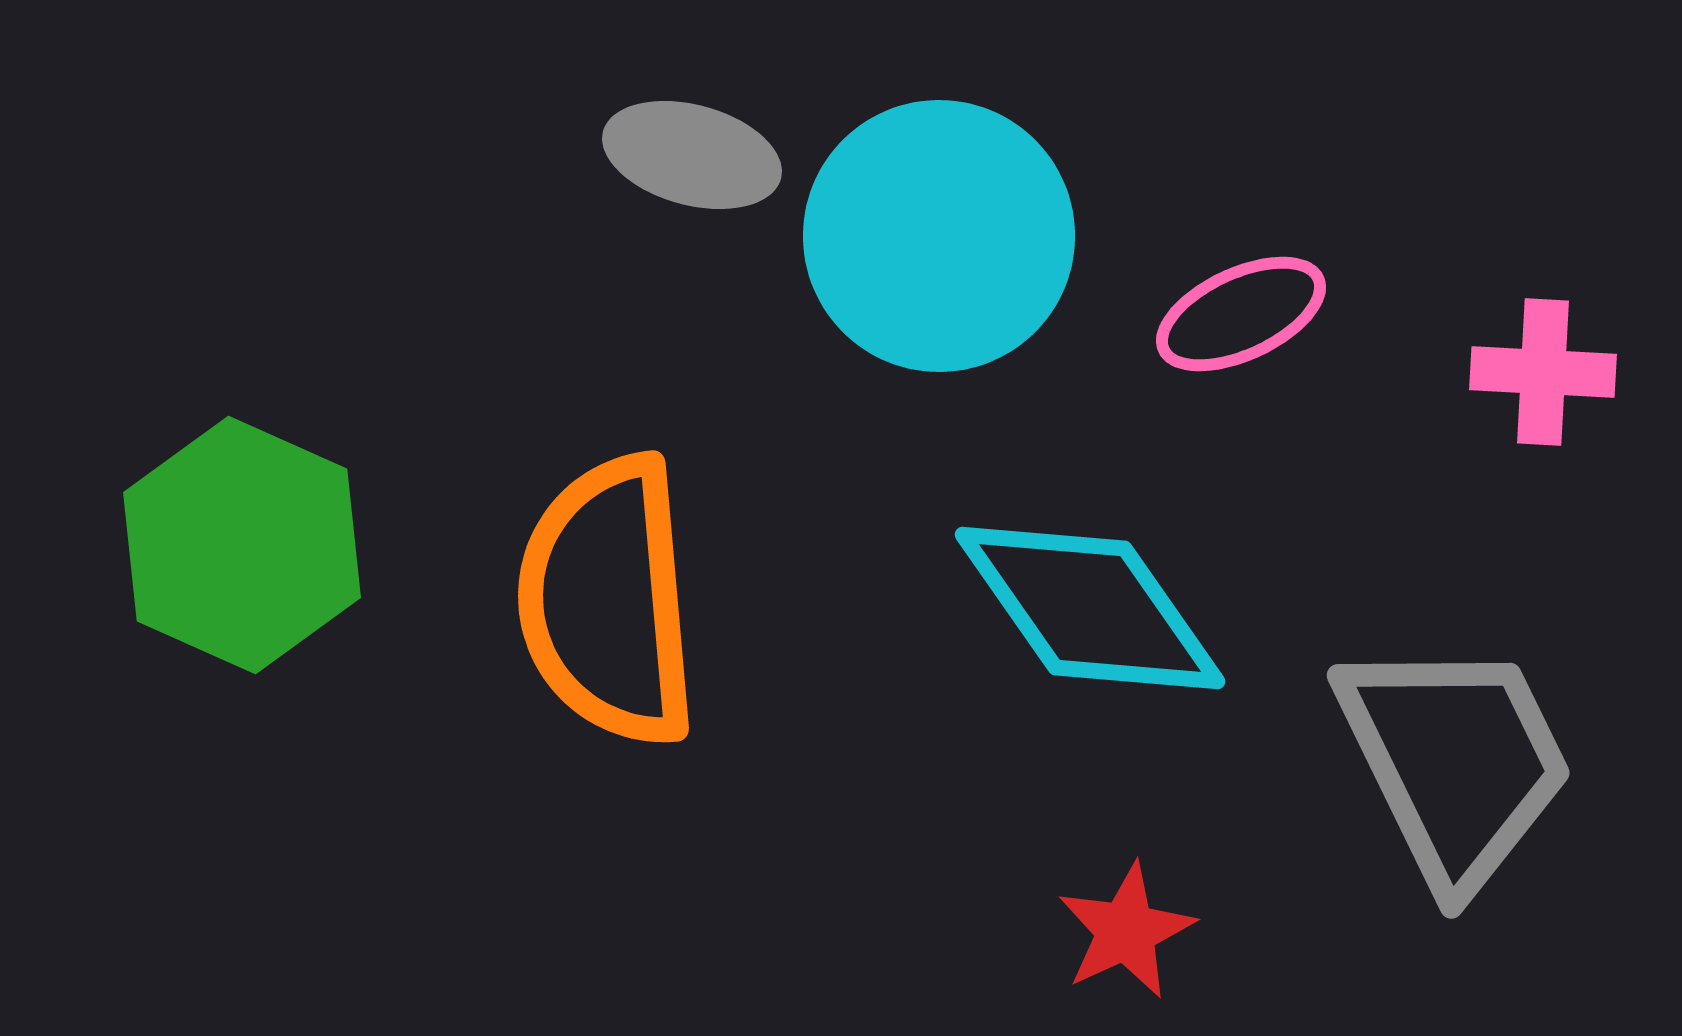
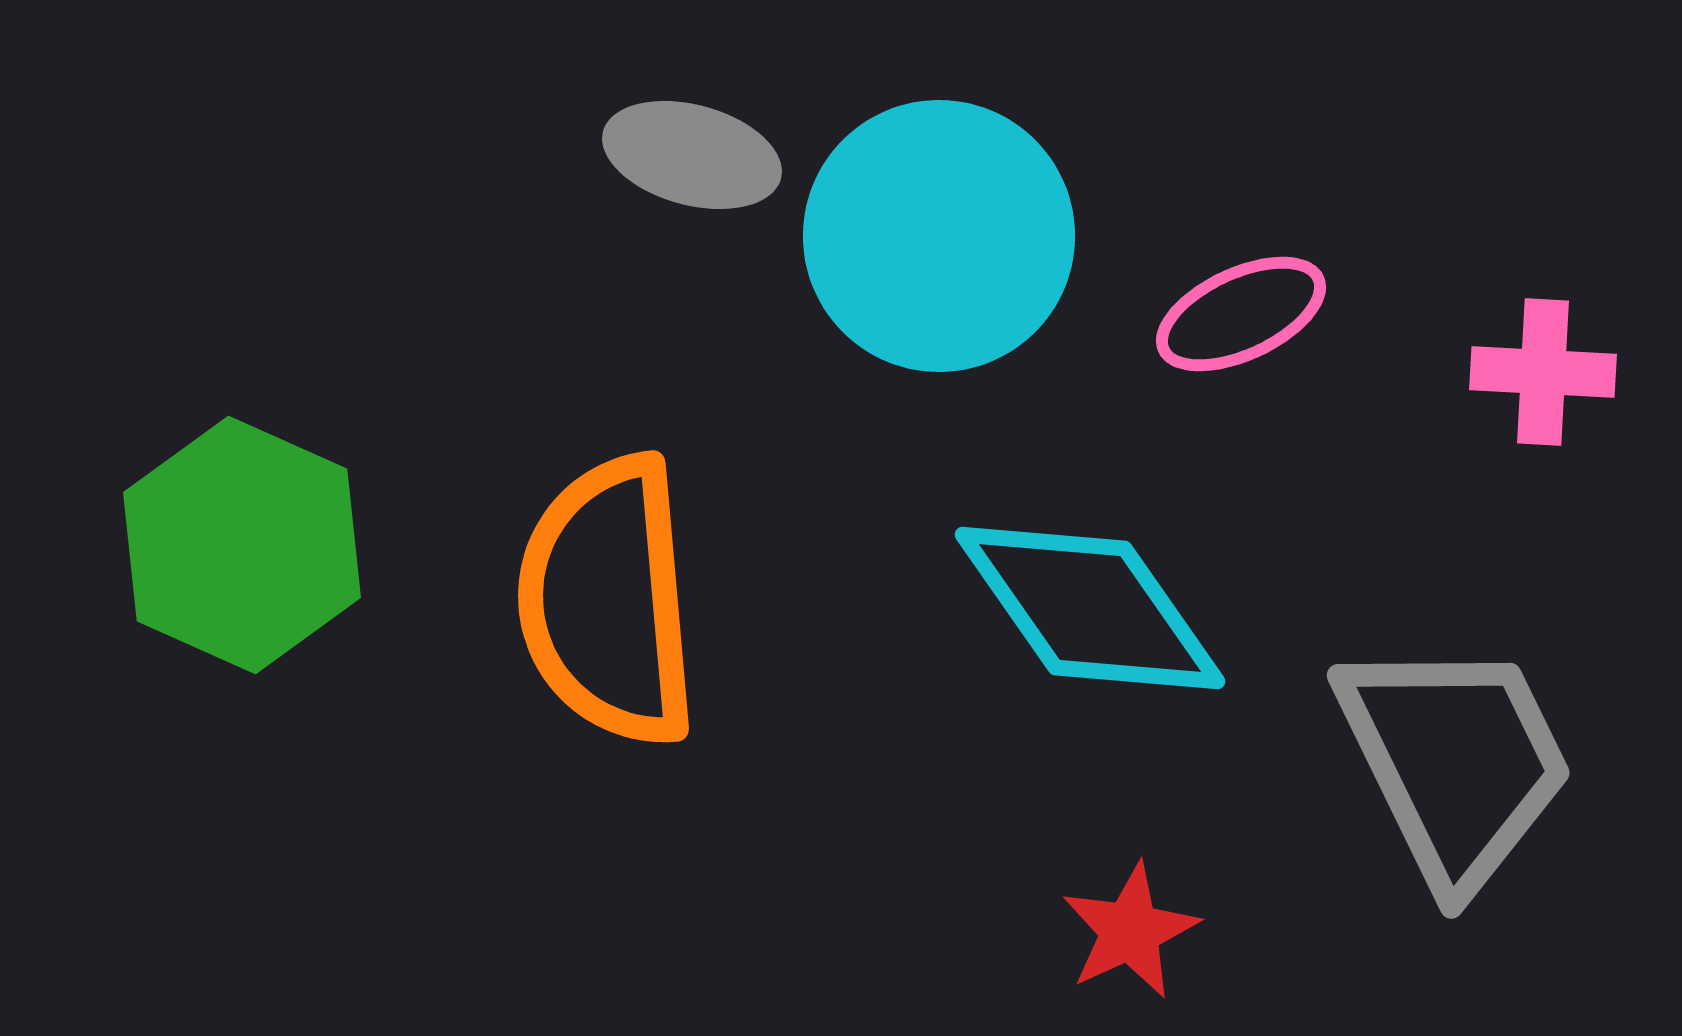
red star: moved 4 px right
